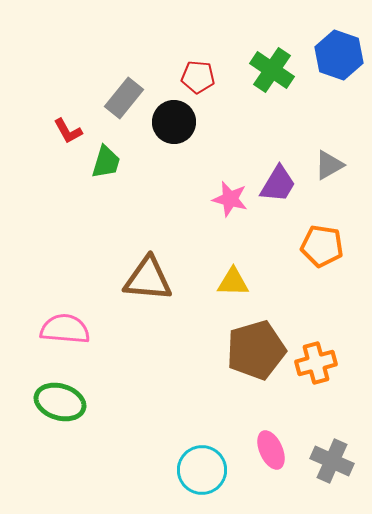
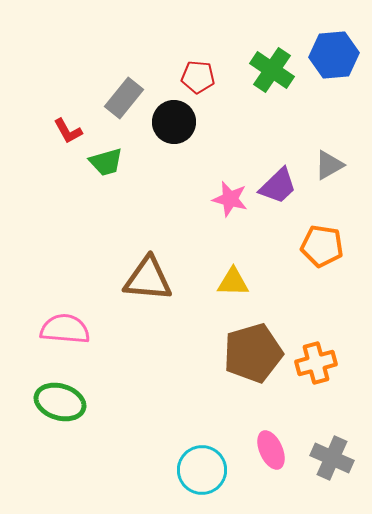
blue hexagon: moved 5 px left; rotated 24 degrees counterclockwise
green trapezoid: rotated 57 degrees clockwise
purple trapezoid: moved 2 px down; rotated 15 degrees clockwise
brown pentagon: moved 3 px left, 3 px down
gray cross: moved 3 px up
